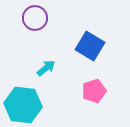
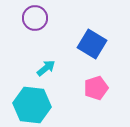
blue square: moved 2 px right, 2 px up
pink pentagon: moved 2 px right, 3 px up
cyan hexagon: moved 9 px right
